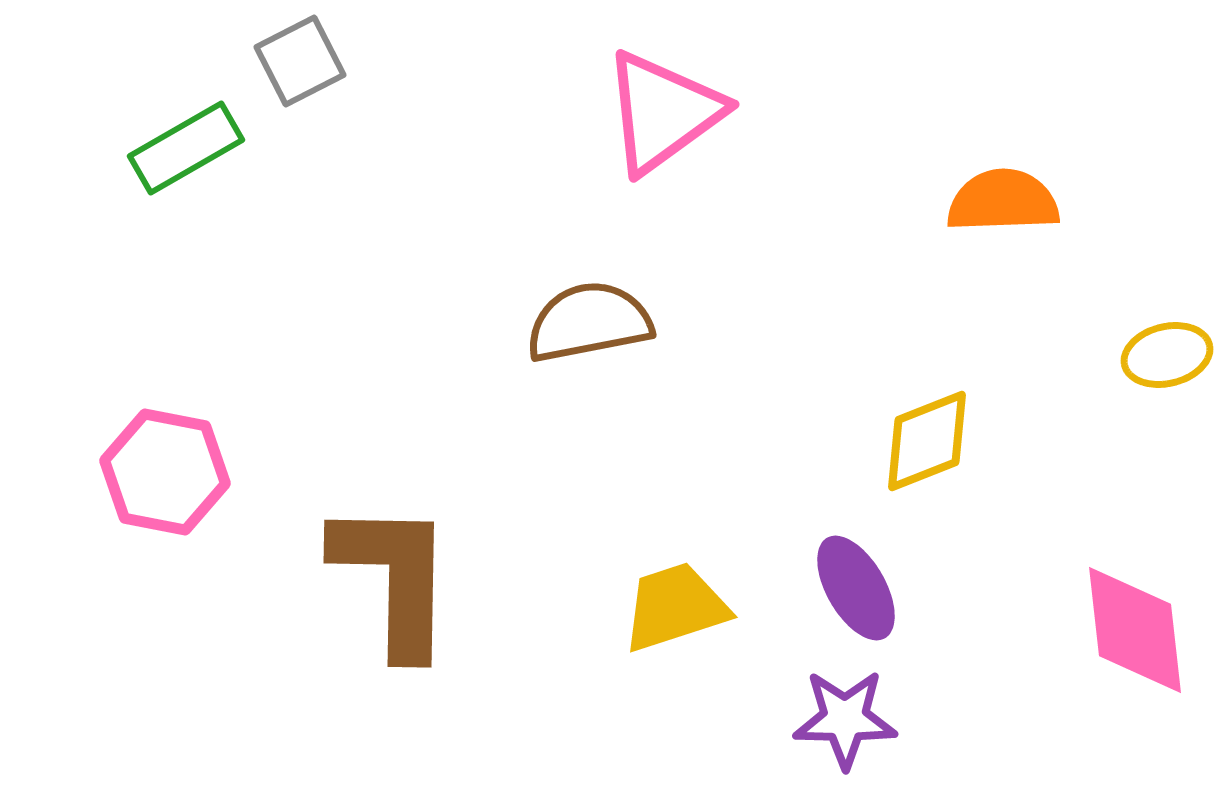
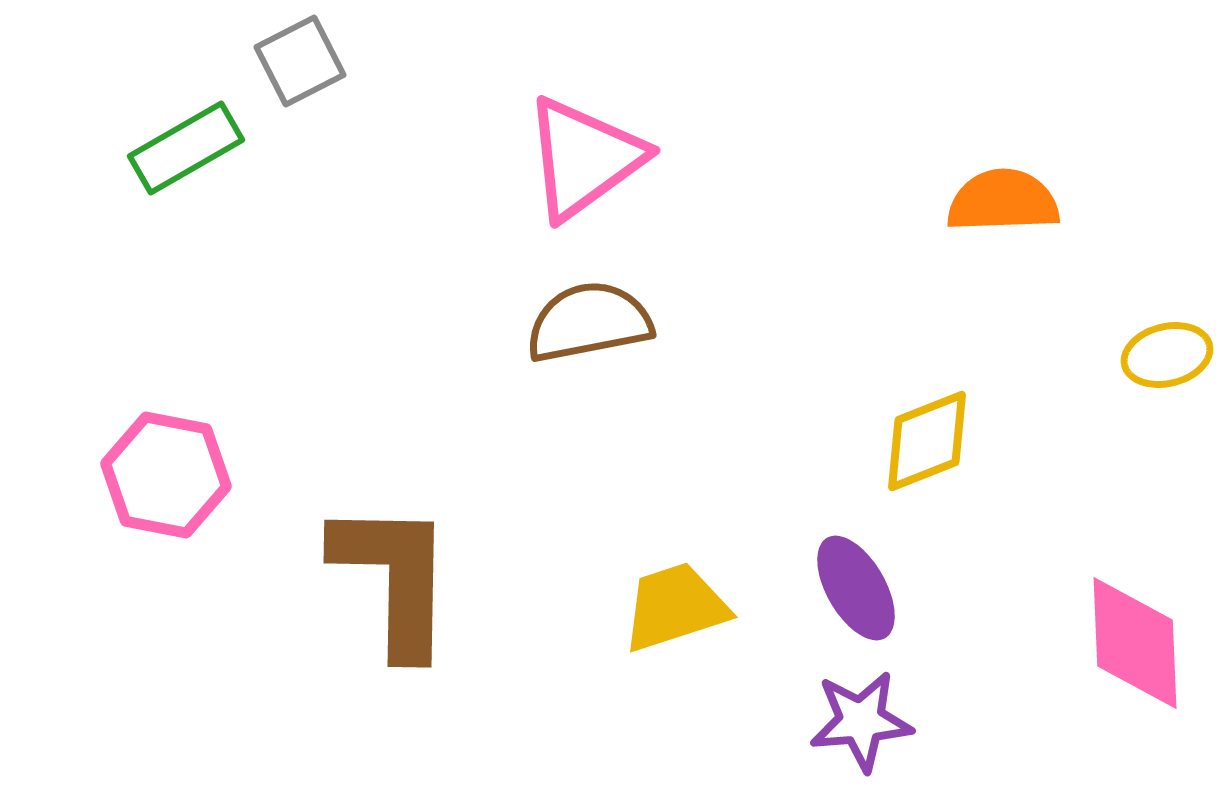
pink triangle: moved 79 px left, 46 px down
pink hexagon: moved 1 px right, 3 px down
pink diamond: moved 13 px down; rotated 4 degrees clockwise
purple star: moved 16 px right, 2 px down; rotated 6 degrees counterclockwise
